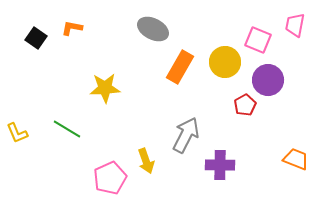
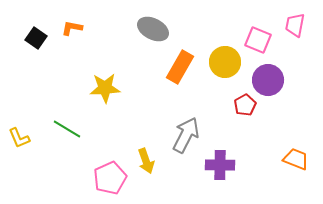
yellow L-shape: moved 2 px right, 5 px down
